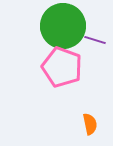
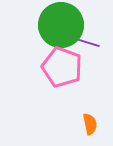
green circle: moved 2 px left, 1 px up
purple line: moved 6 px left, 3 px down
